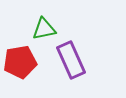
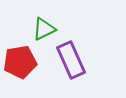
green triangle: rotated 15 degrees counterclockwise
